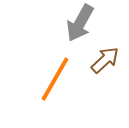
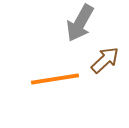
orange line: rotated 51 degrees clockwise
